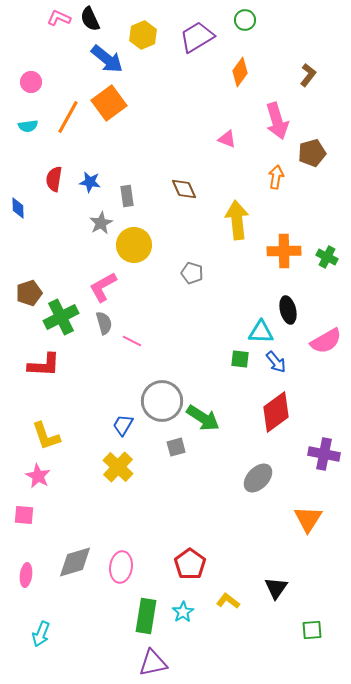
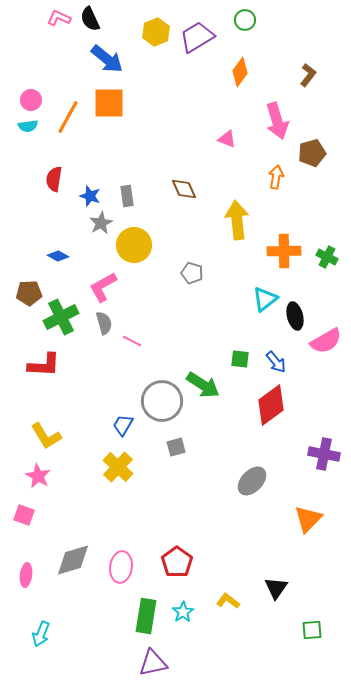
yellow hexagon at (143, 35): moved 13 px right, 3 px up
pink circle at (31, 82): moved 18 px down
orange square at (109, 103): rotated 36 degrees clockwise
blue star at (90, 182): moved 14 px down; rotated 10 degrees clockwise
blue diamond at (18, 208): moved 40 px right, 48 px down; rotated 60 degrees counterclockwise
brown pentagon at (29, 293): rotated 15 degrees clockwise
black ellipse at (288, 310): moved 7 px right, 6 px down
cyan triangle at (261, 332): moved 4 px right, 33 px up; rotated 40 degrees counterclockwise
red diamond at (276, 412): moved 5 px left, 7 px up
green arrow at (203, 418): moved 33 px up
yellow L-shape at (46, 436): rotated 12 degrees counterclockwise
gray ellipse at (258, 478): moved 6 px left, 3 px down
pink square at (24, 515): rotated 15 degrees clockwise
orange triangle at (308, 519): rotated 12 degrees clockwise
gray diamond at (75, 562): moved 2 px left, 2 px up
red pentagon at (190, 564): moved 13 px left, 2 px up
